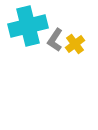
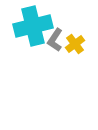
cyan cross: moved 5 px right
